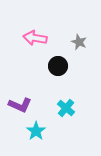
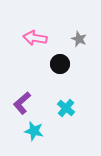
gray star: moved 3 px up
black circle: moved 2 px right, 2 px up
purple L-shape: moved 2 px right, 2 px up; rotated 115 degrees clockwise
cyan star: moved 2 px left; rotated 24 degrees counterclockwise
